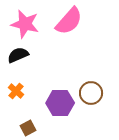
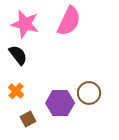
pink semicircle: rotated 16 degrees counterclockwise
black semicircle: rotated 75 degrees clockwise
brown circle: moved 2 px left
brown square: moved 9 px up
